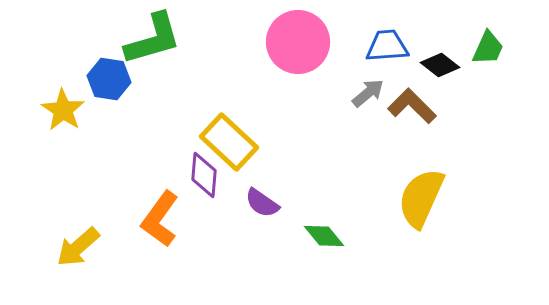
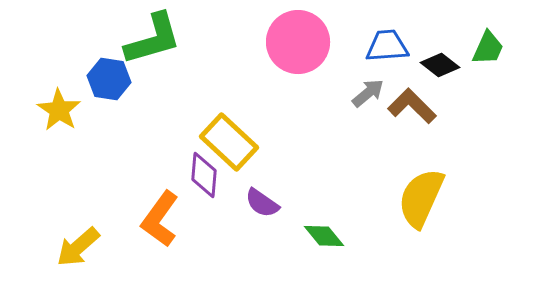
yellow star: moved 4 px left
